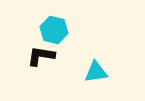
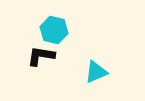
cyan triangle: rotated 15 degrees counterclockwise
